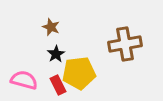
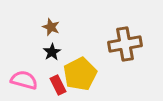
black star: moved 4 px left, 2 px up
yellow pentagon: moved 1 px right, 1 px down; rotated 20 degrees counterclockwise
